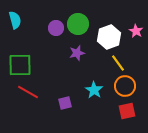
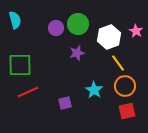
red line: rotated 55 degrees counterclockwise
